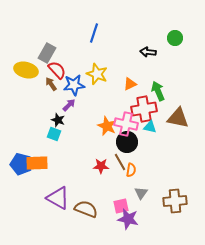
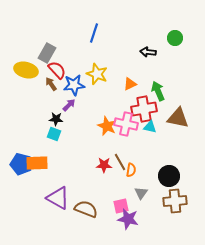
black star: moved 2 px left, 1 px up; rotated 16 degrees counterclockwise
black circle: moved 42 px right, 34 px down
red star: moved 3 px right, 1 px up
